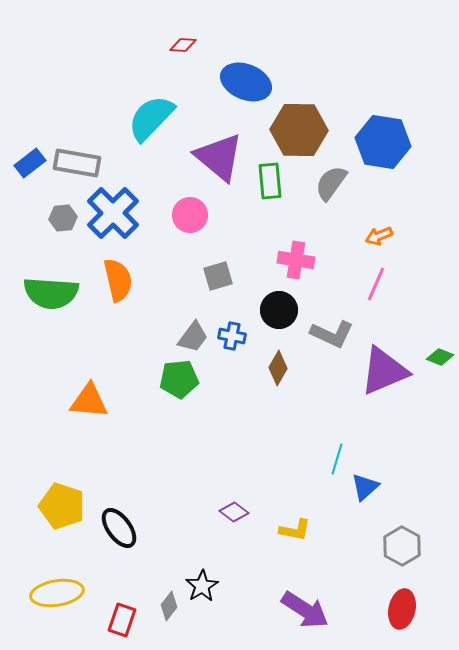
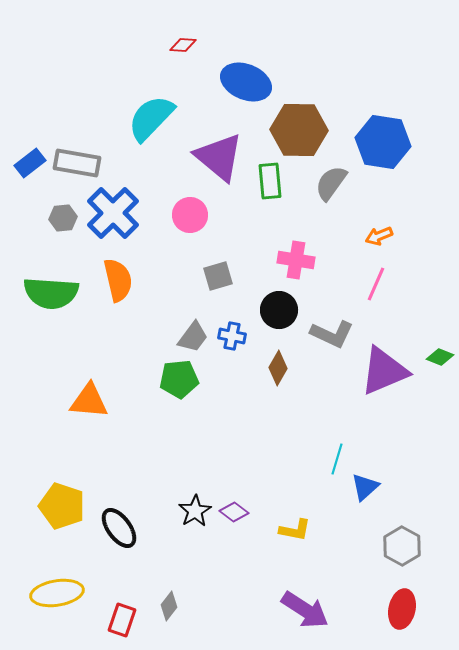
black star at (202, 586): moved 7 px left, 75 px up
